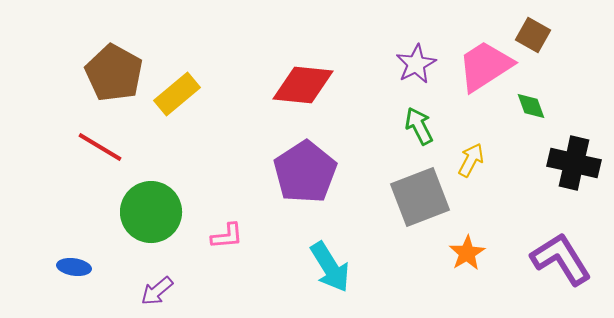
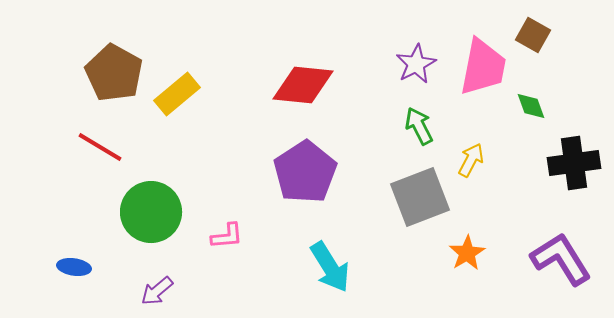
pink trapezoid: moved 2 px left, 1 px down; rotated 134 degrees clockwise
black cross: rotated 21 degrees counterclockwise
